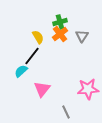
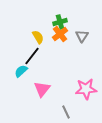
pink star: moved 2 px left
